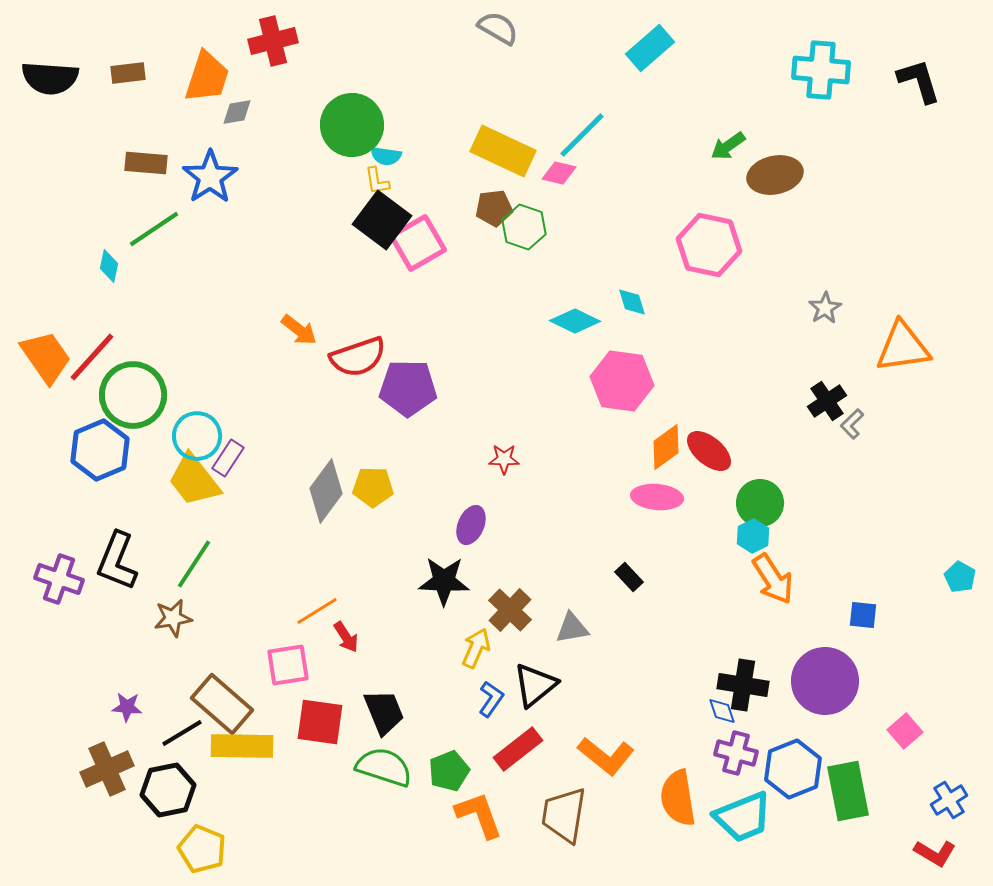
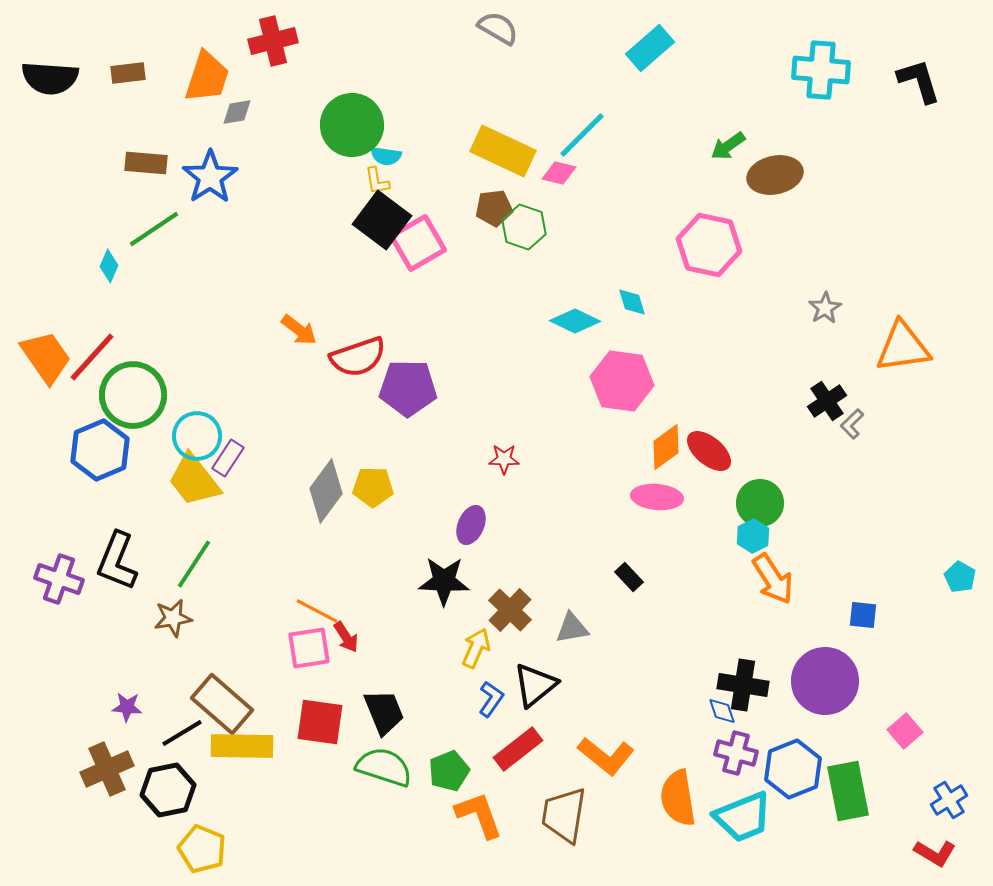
cyan diamond at (109, 266): rotated 12 degrees clockwise
orange line at (317, 611): rotated 60 degrees clockwise
pink square at (288, 665): moved 21 px right, 17 px up
